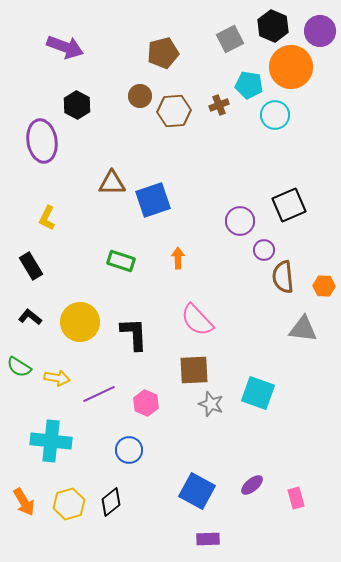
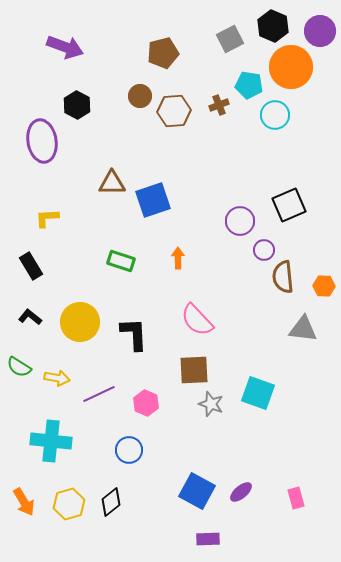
yellow L-shape at (47, 218): rotated 60 degrees clockwise
purple ellipse at (252, 485): moved 11 px left, 7 px down
